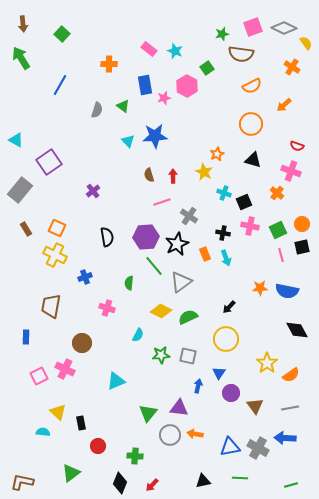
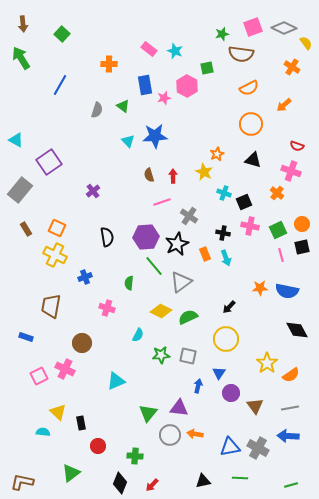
green square at (207, 68): rotated 24 degrees clockwise
orange semicircle at (252, 86): moved 3 px left, 2 px down
blue rectangle at (26, 337): rotated 72 degrees counterclockwise
blue arrow at (285, 438): moved 3 px right, 2 px up
